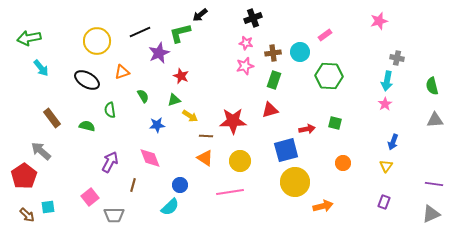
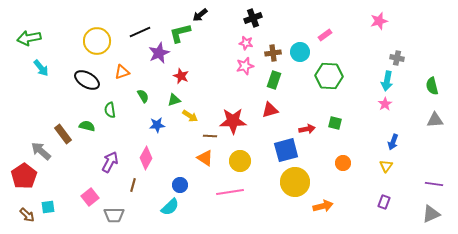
brown rectangle at (52, 118): moved 11 px right, 16 px down
brown line at (206, 136): moved 4 px right
pink diamond at (150, 158): moved 4 px left; rotated 50 degrees clockwise
